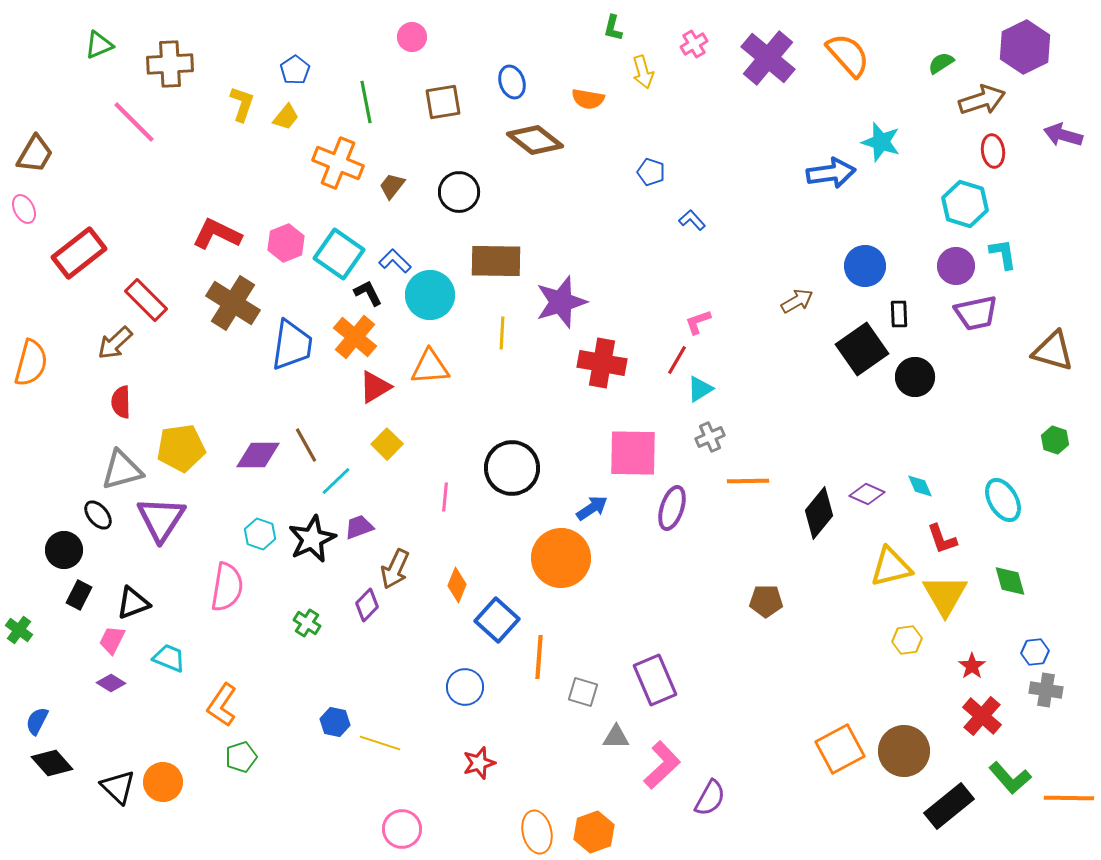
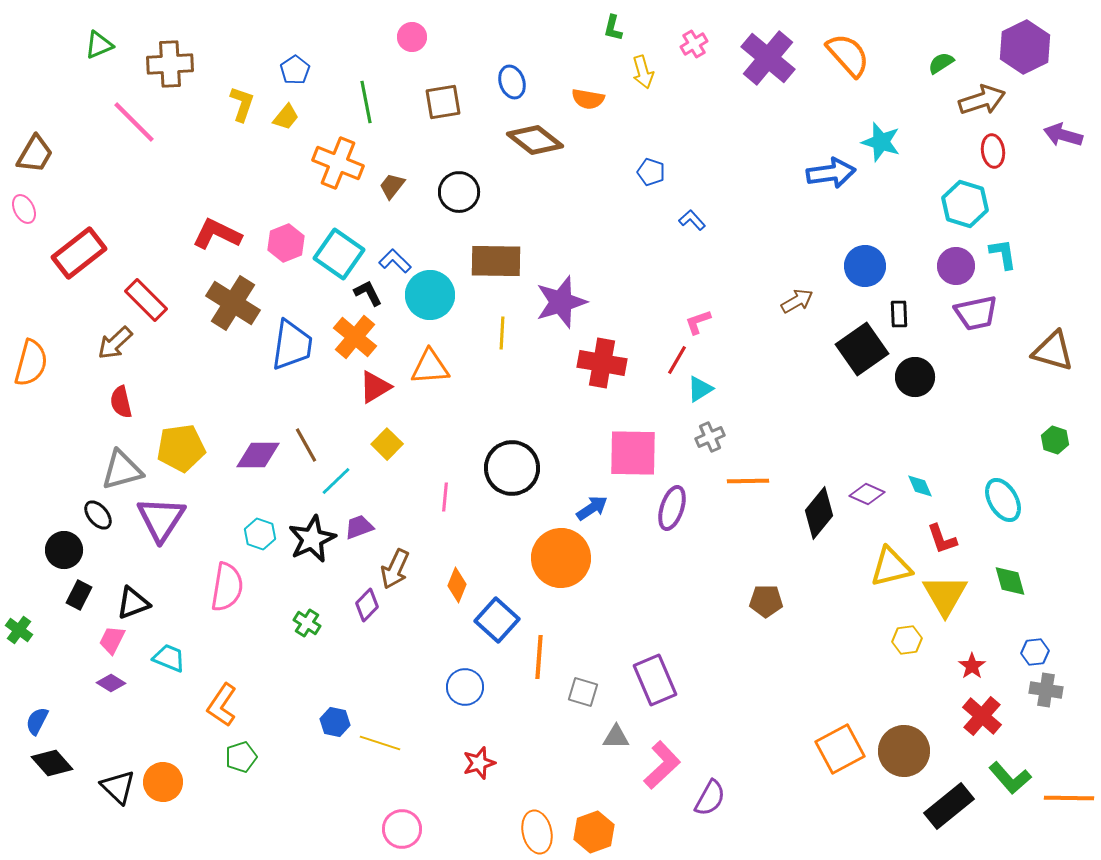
red semicircle at (121, 402): rotated 12 degrees counterclockwise
